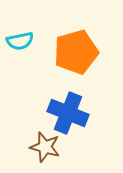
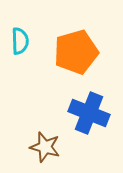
cyan semicircle: rotated 80 degrees counterclockwise
blue cross: moved 21 px right
